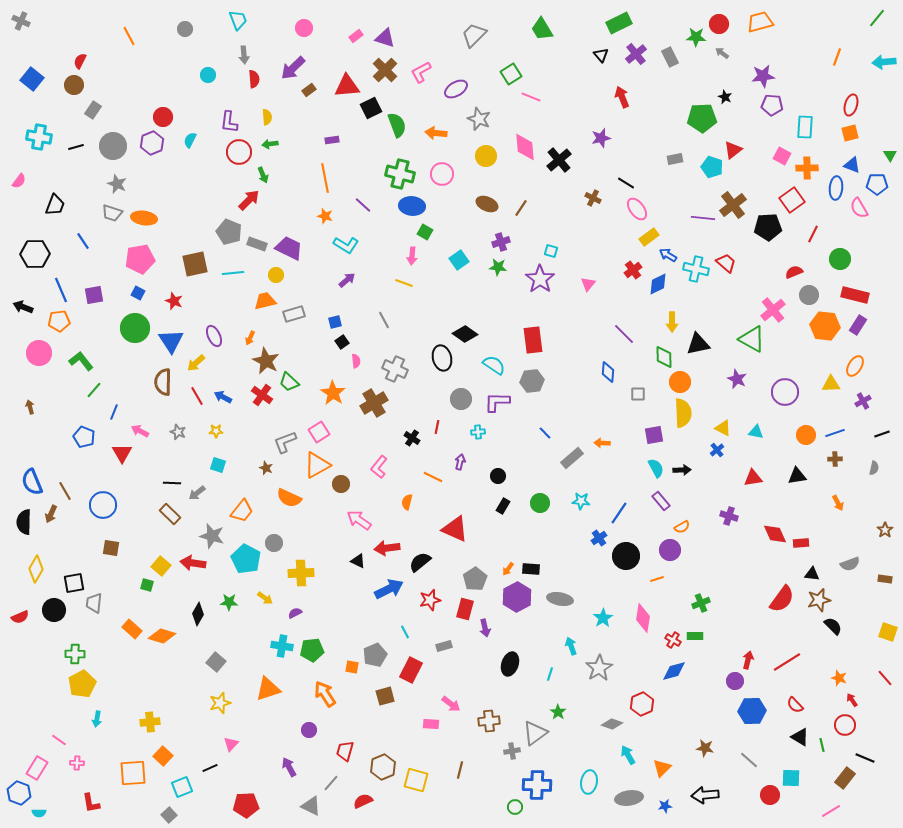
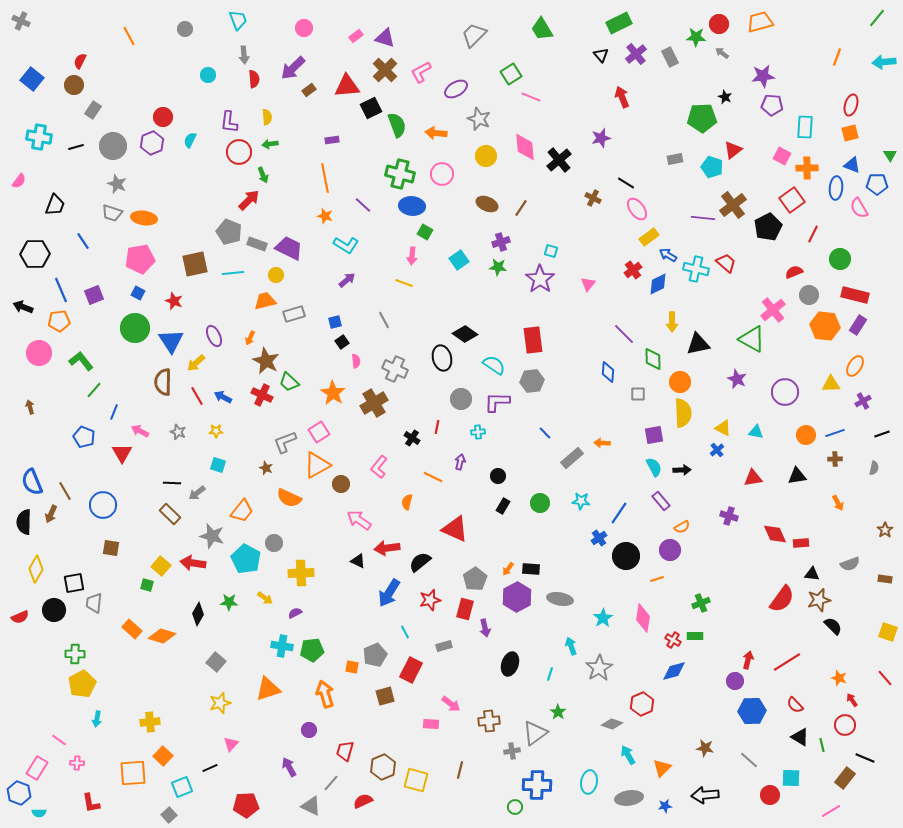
black pentagon at (768, 227): rotated 24 degrees counterclockwise
purple square at (94, 295): rotated 12 degrees counterclockwise
green diamond at (664, 357): moved 11 px left, 2 px down
red cross at (262, 395): rotated 10 degrees counterclockwise
cyan semicircle at (656, 468): moved 2 px left, 1 px up
blue arrow at (389, 589): moved 4 px down; rotated 148 degrees clockwise
orange arrow at (325, 694): rotated 16 degrees clockwise
